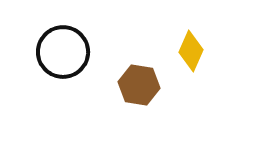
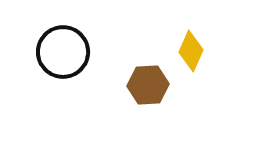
brown hexagon: moved 9 px right; rotated 12 degrees counterclockwise
